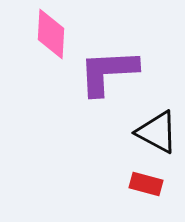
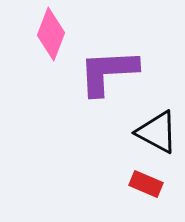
pink diamond: rotated 18 degrees clockwise
red rectangle: rotated 8 degrees clockwise
